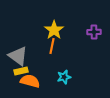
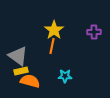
cyan star: moved 1 px right, 1 px up; rotated 16 degrees clockwise
